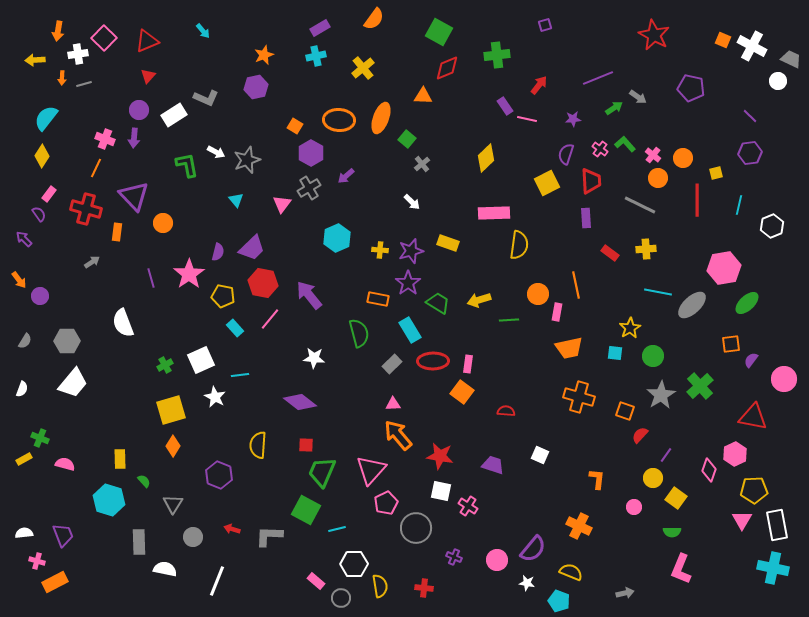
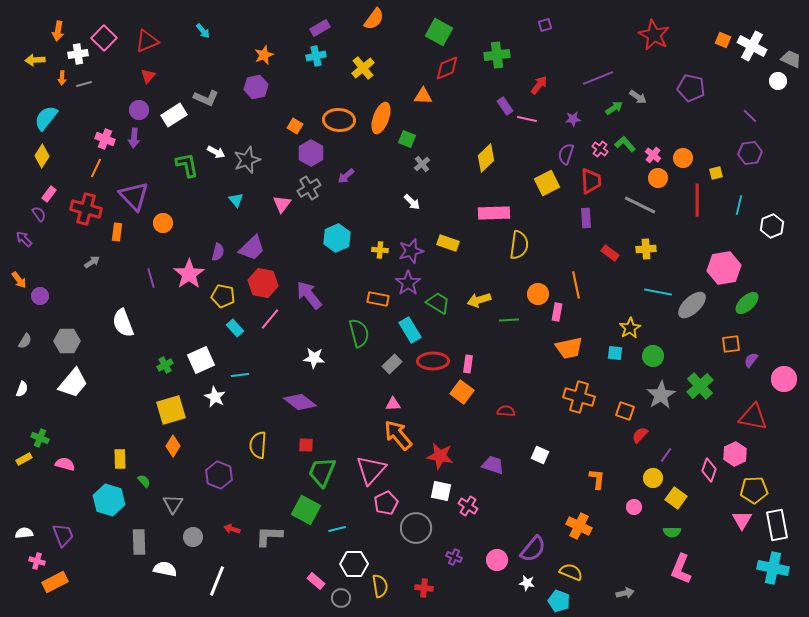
green square at (407, 139): rotated 18 degrees counterclockwise
